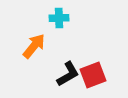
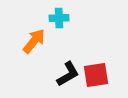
orange arrow: moved 5 px up
red square: moved 3 px right; rotated 12 degrees clockwise
